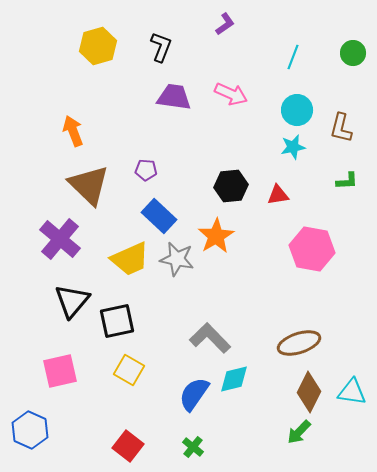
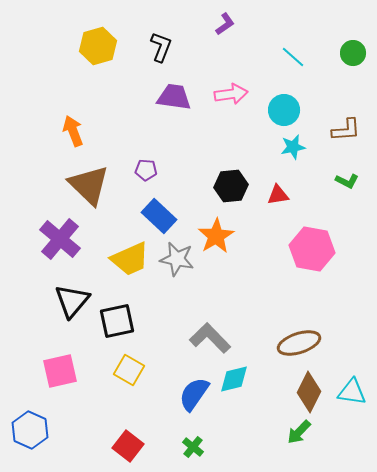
cyan line: rotated 70 degrees counterclockwise
pink arrow: rotated 32 degrees counterclockwise
cyan circle: moved 13 px left
brown L-shape: moved 5 px right, 2 px down; rotated 108 degrees counterclockwise
green L-shape: rotated 30 degrees clockwise
